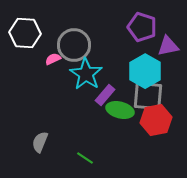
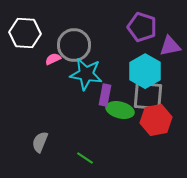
purple triangle: moved 2 px right
cyan star: rotated 24 degrees counterclockwise
purple rectangle: rotated 30 degrees counterclockwise
